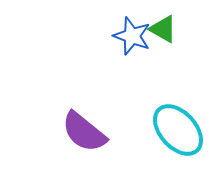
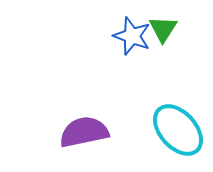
green triangle: rotated 32 degrees clockwise
purple semicircle: rotated 129 degrees clockwise
